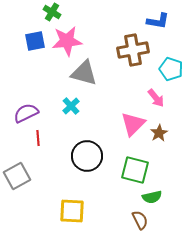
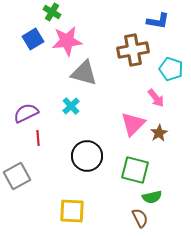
blue square: moved 2 px left, 2 px up; rotated 20 degrees counterclockwise
brown semicircle: moved 2 px up
